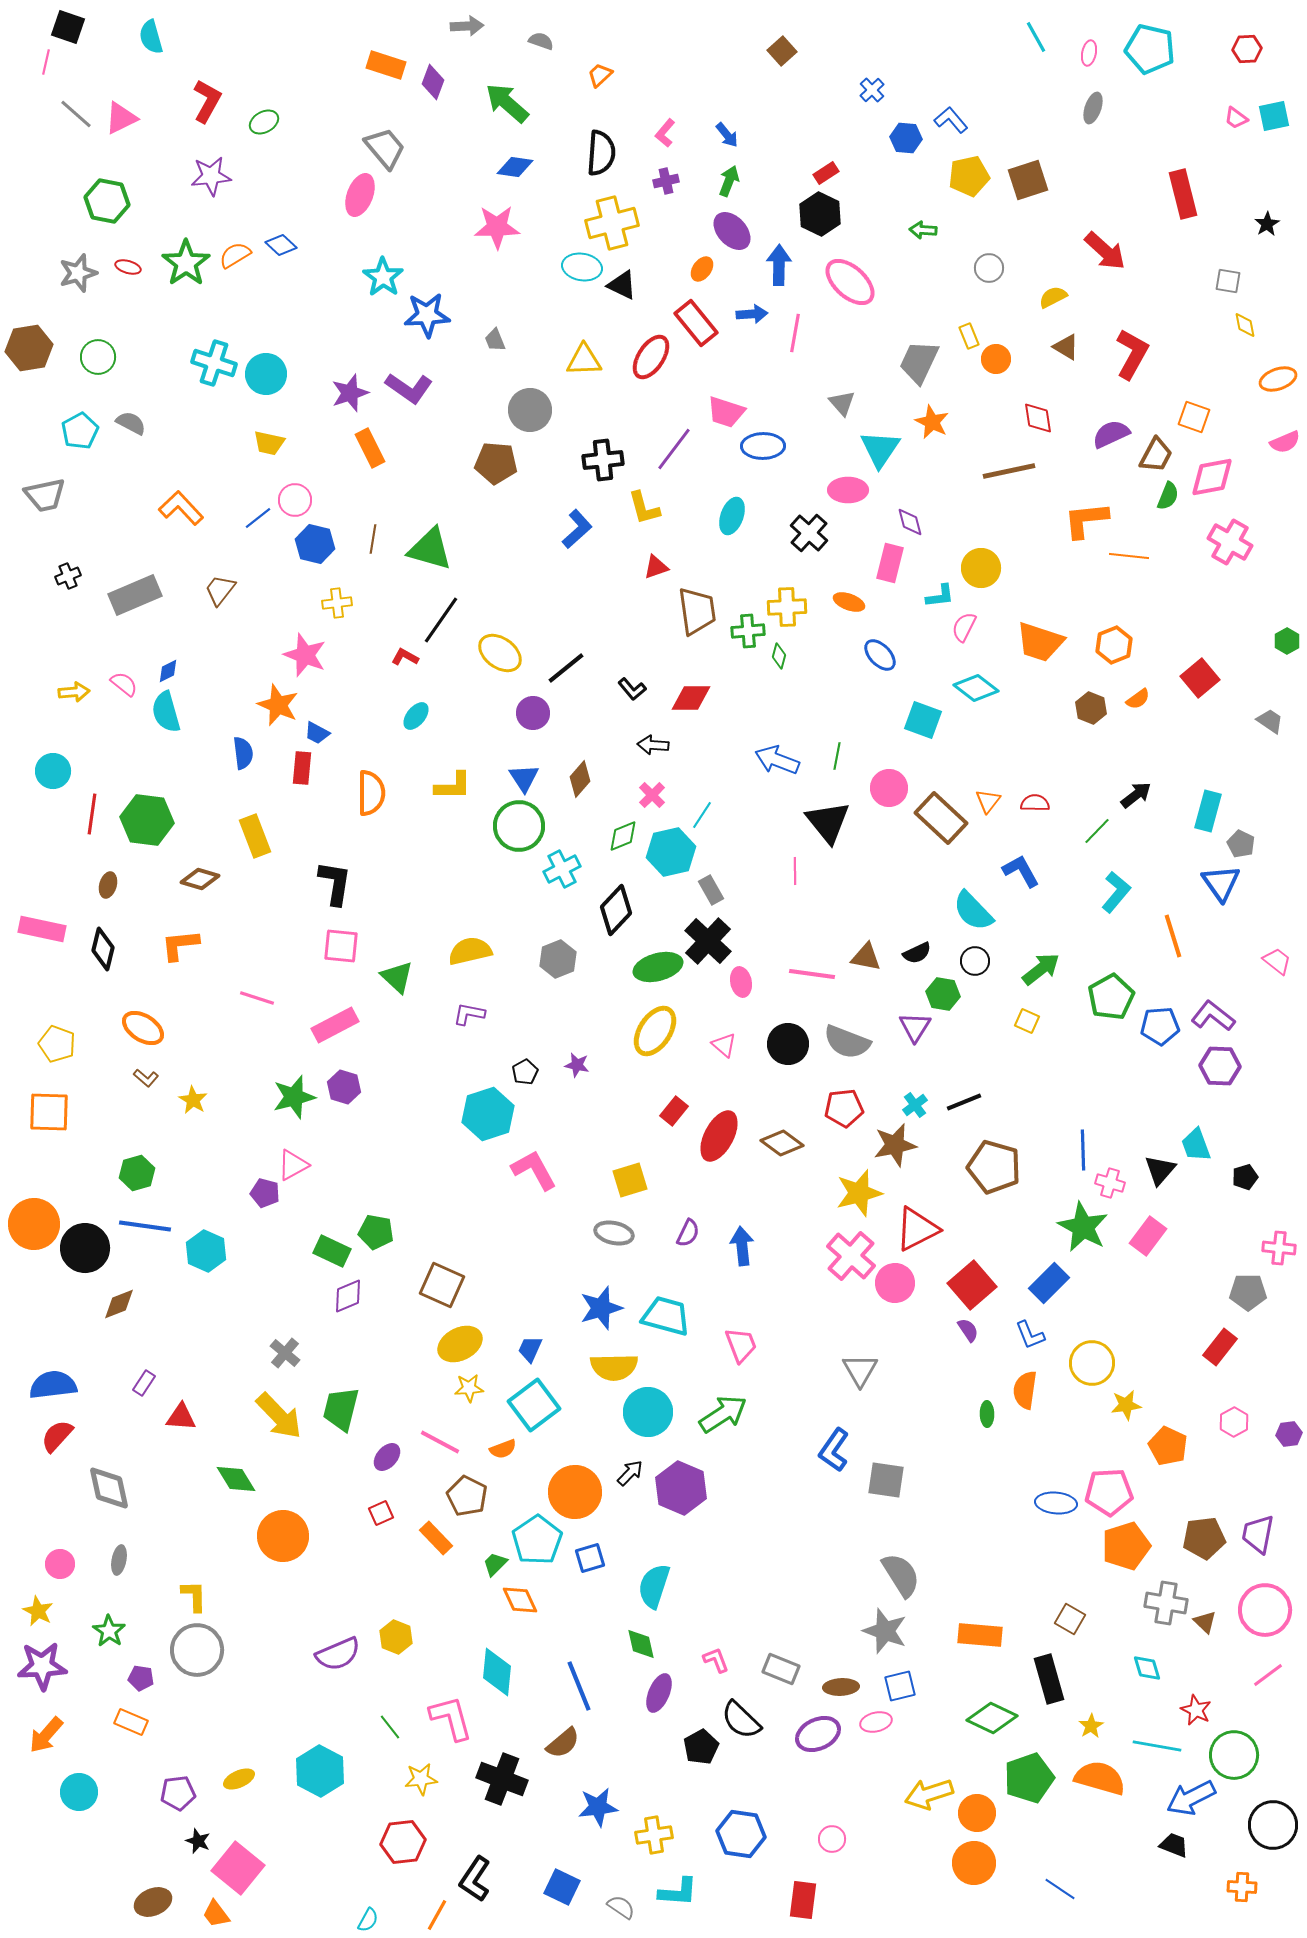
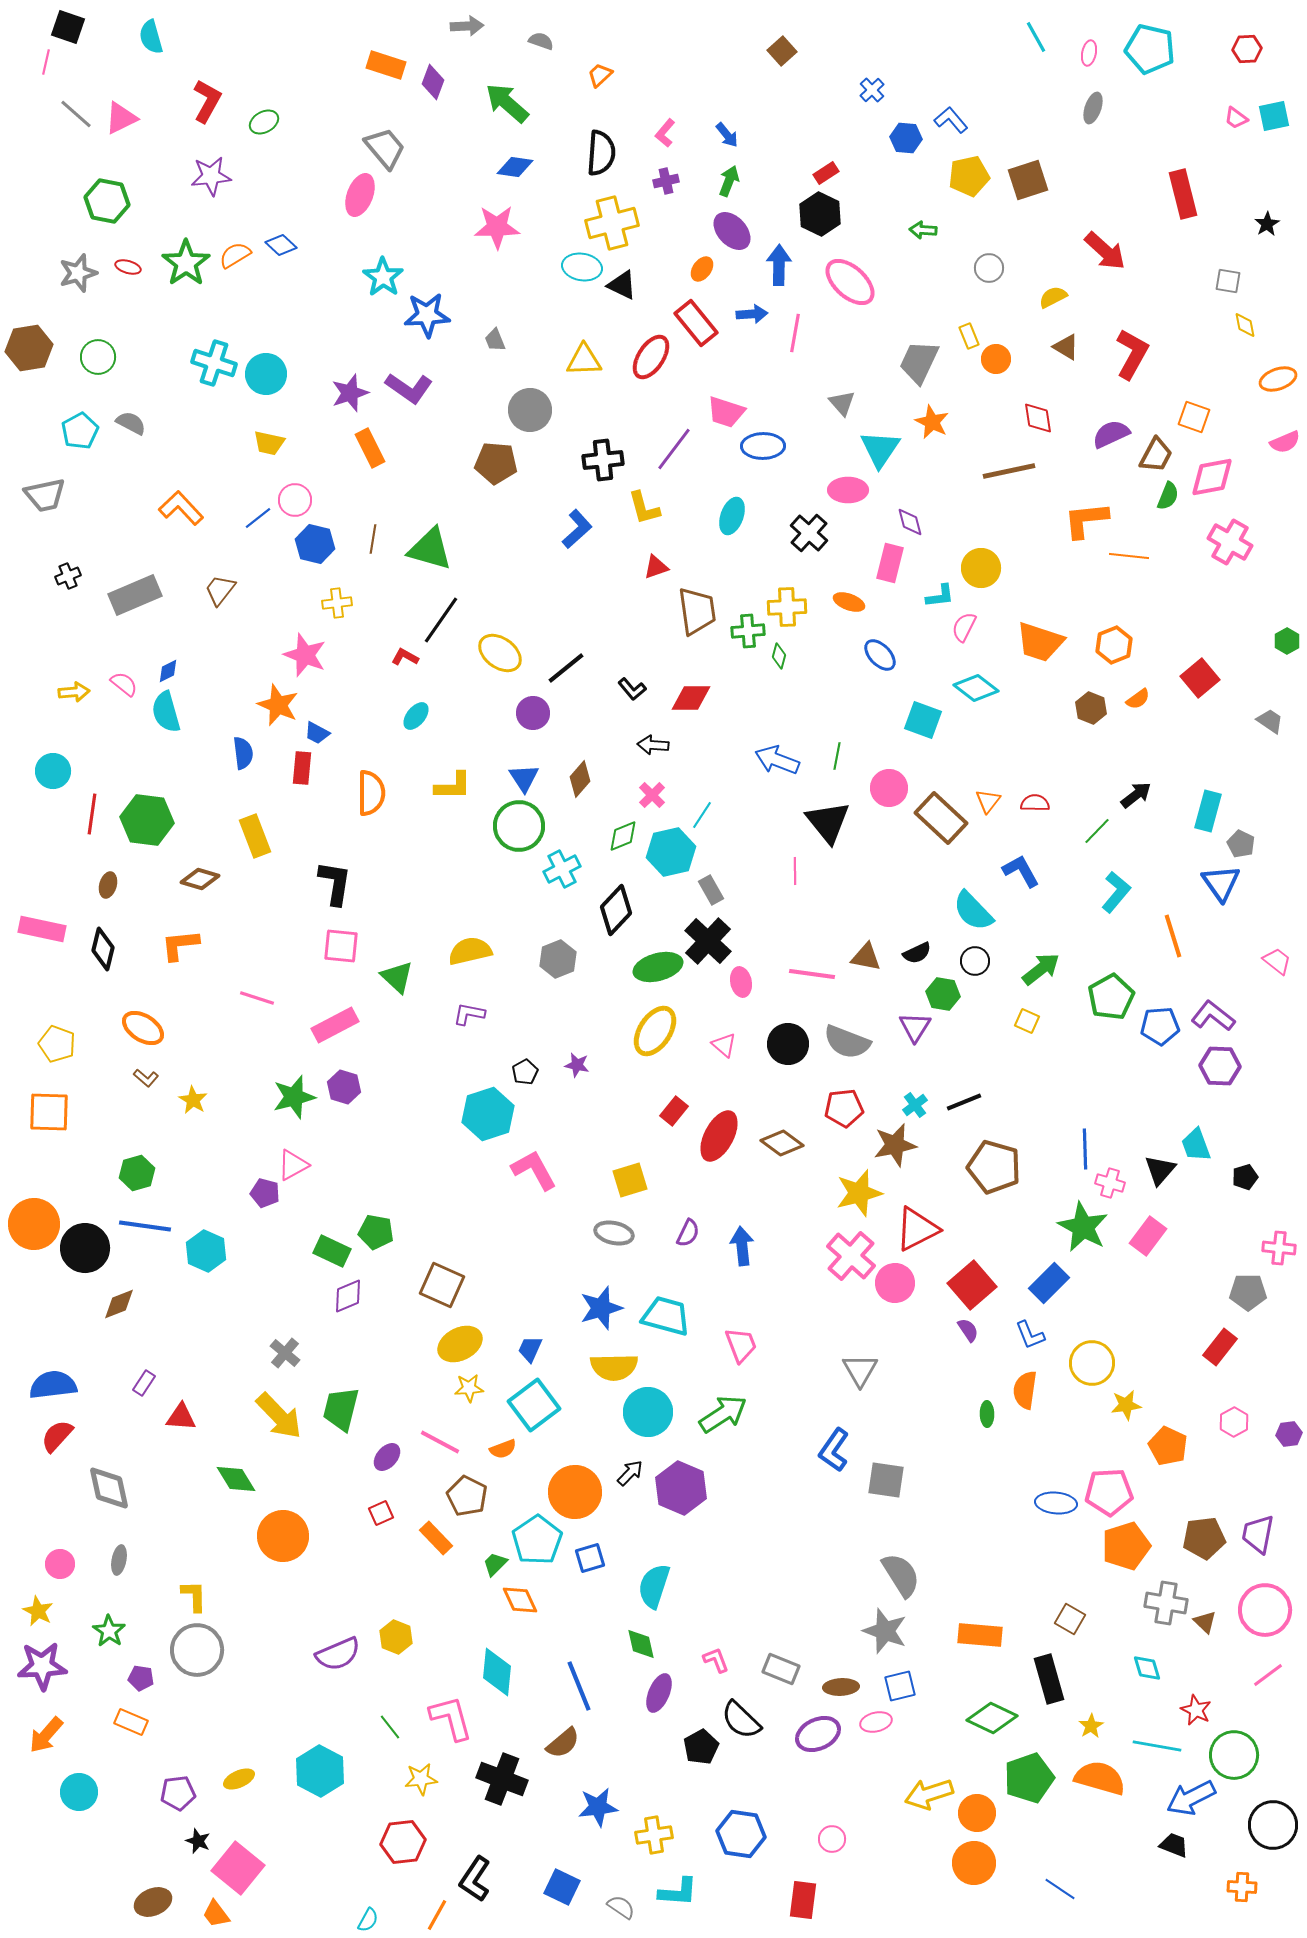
blue line at (1083, 1150): moved 2 px right, 1 px up
